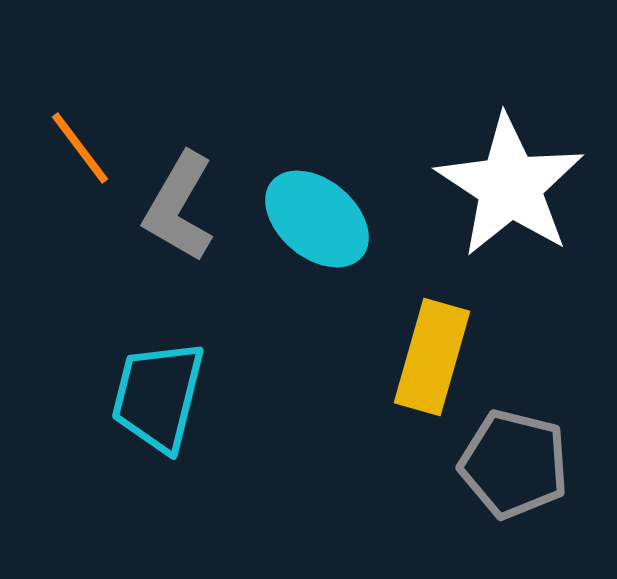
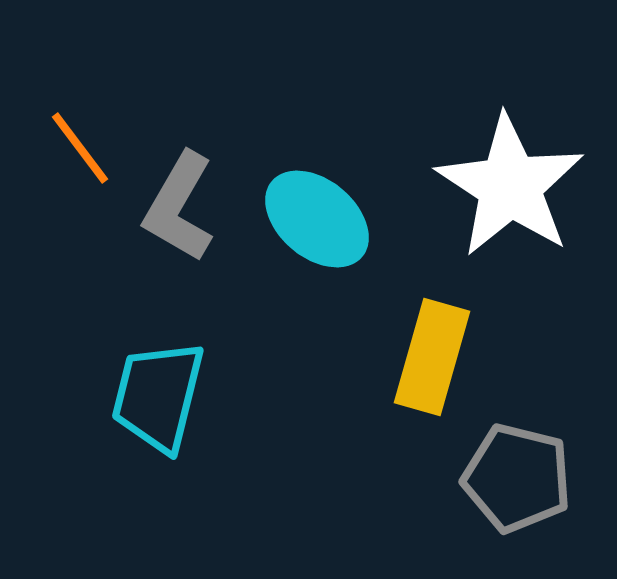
gray pentagon: moved 3 px right, 14 px down
